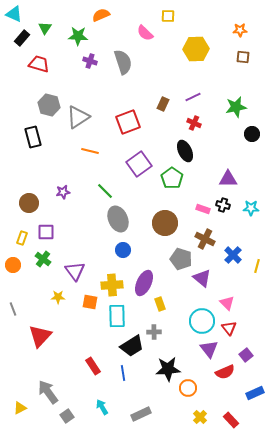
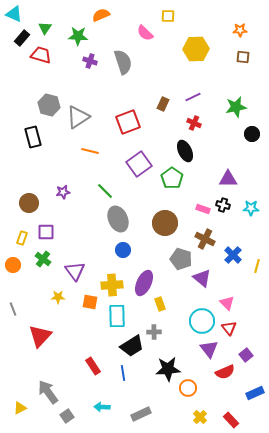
red trapezoid at (39, 64): moved 2 px right, 9 px up
cyan arrow at (102, 407): rotated 56 degrees counterclockwise
